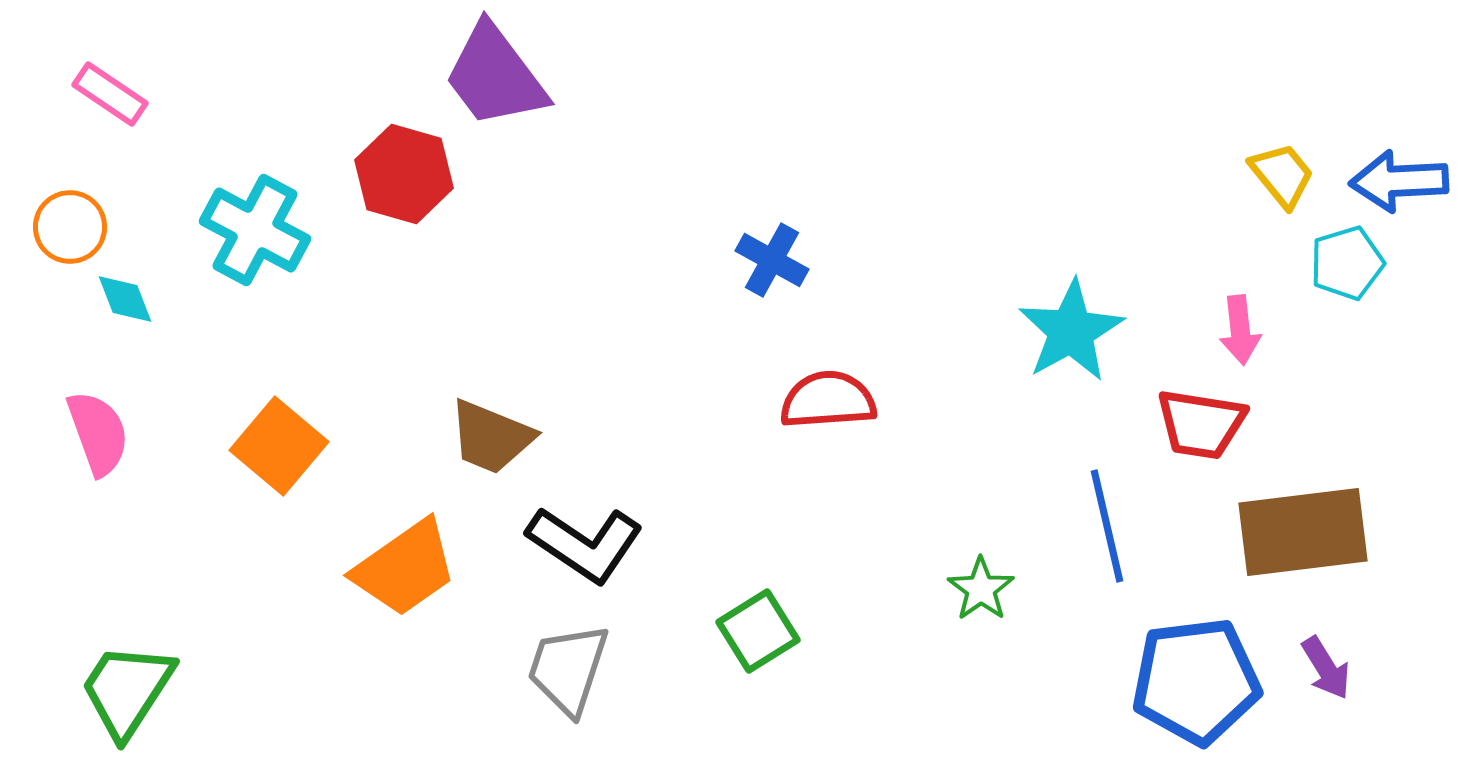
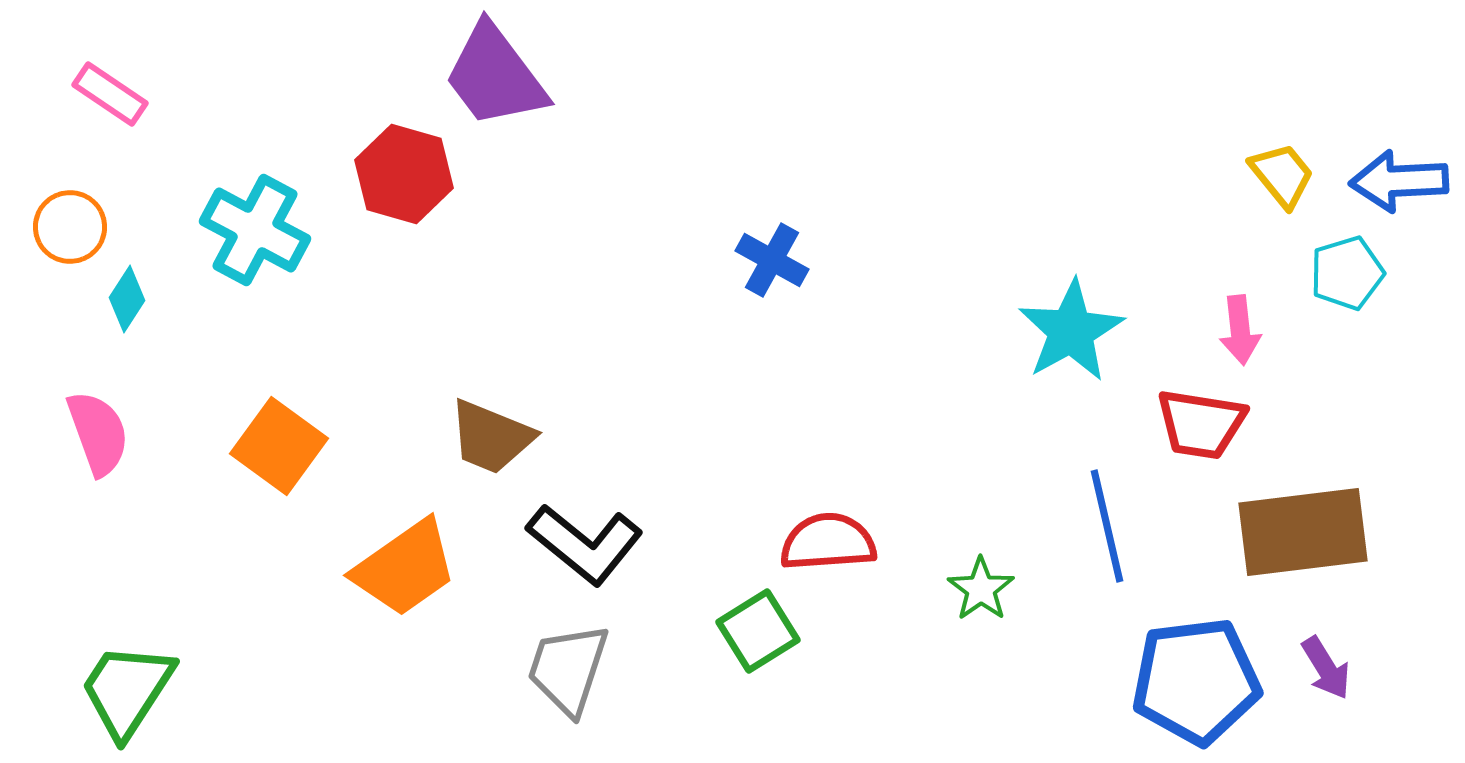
cyan pentagon: moved 10 px down
cyan diamond: moved 2 px right; rotated 54 degrees clockwise
red semicircle: moved 142 px down
orange square: rotated 4 degrees counterclockwise
black L-shape: rotated 5 degrees clockwise
